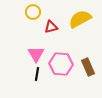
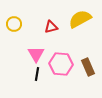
yellow circle: moved 19 px left, 12 px down
